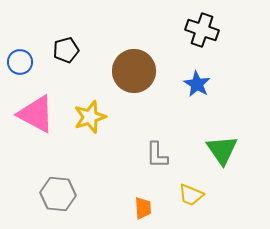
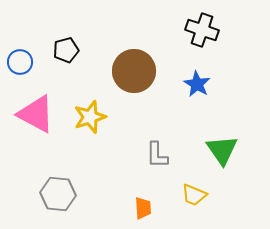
yellow trapezoid: moved 3 px right
